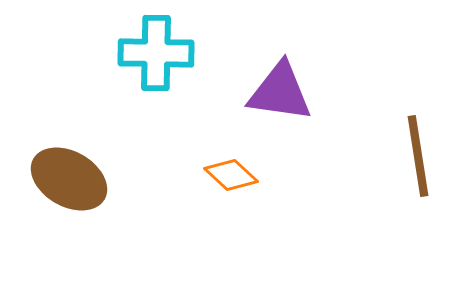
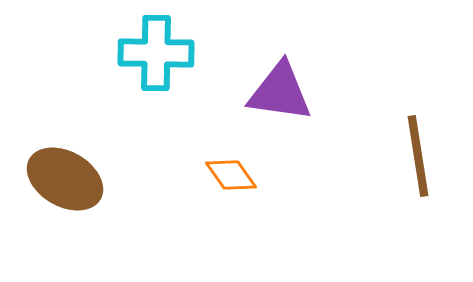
orange diamond: rotated 12 degrees clockwise
brown ellipse: moved 4 px left
